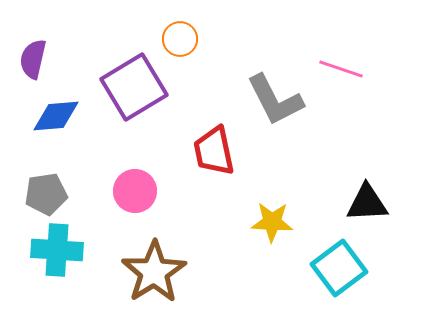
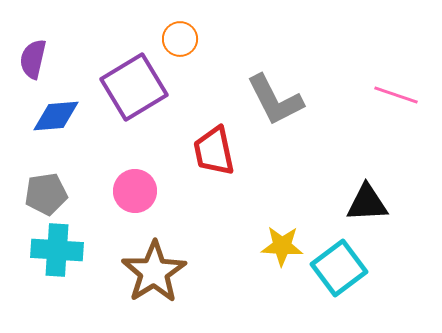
pink line: moved 55 px right, 26 px down
yellow star: moved 10 px right, 24 px down
